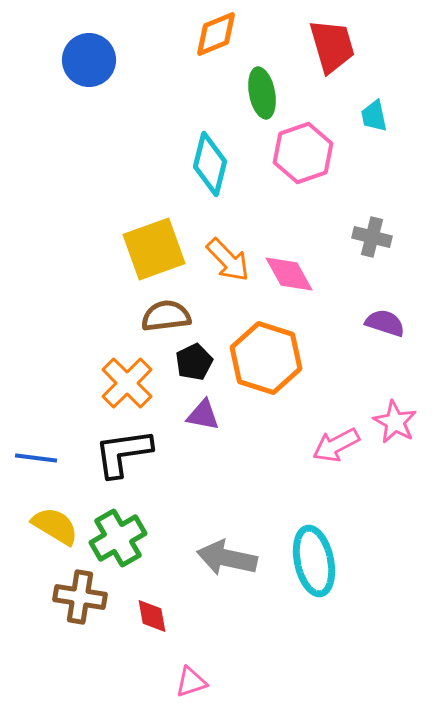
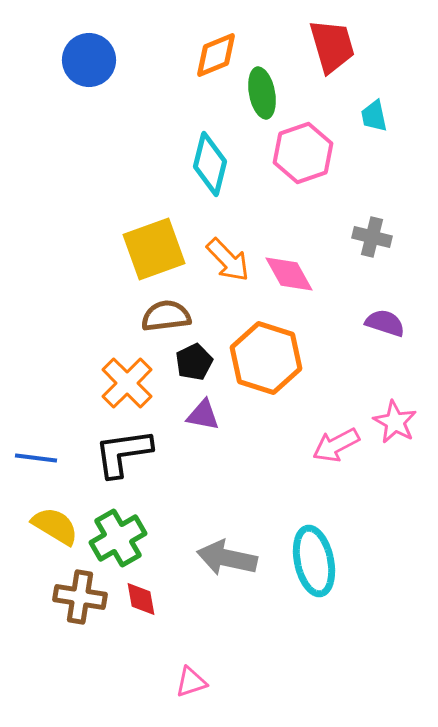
orange diamond: moved 21 px down
red diamond: moved 11 px left, 17 px up
